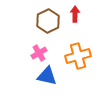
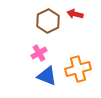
red arrow: rotated 77 degrees counterclockwise
orange cross: moved 13 px down
blue triangle: rotated 10 degrees clockwise
